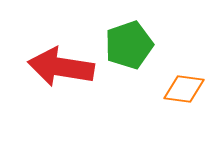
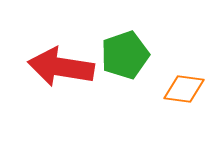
green pentagon: moved 4 px left, 10 px down
